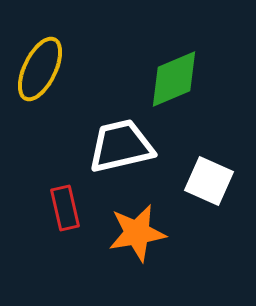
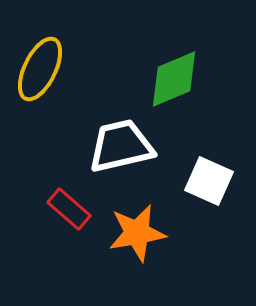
red rectangle: moved 4 px right, 1 px down; rotated 36 degrees counterclockwise
